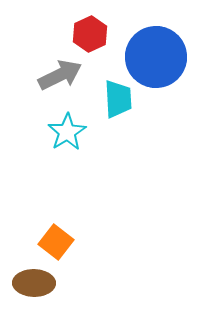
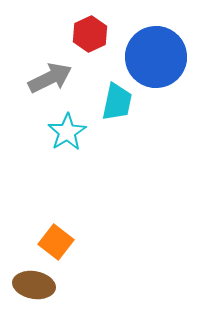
gray arrow: moved 10 px left, 3 px down
cyan trapezoid: moved 1 px left, 3 px down; rotated 15 degrees clockwise
brown ellipse: moved 2 px down; rotated 9 degrees clockwise
